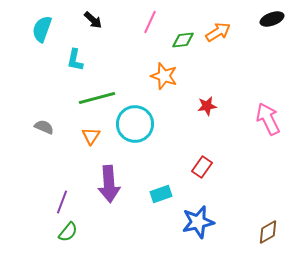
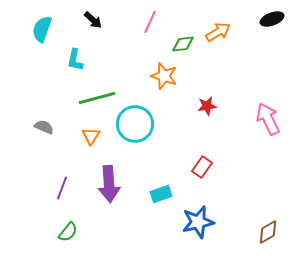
green diamond: moved 4 px down
purple line: moved 14 px up
